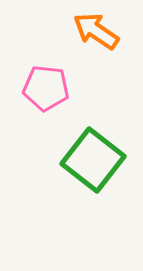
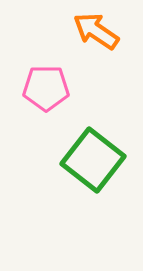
pink pentagon: rotated 6 degrees counterclockwise
